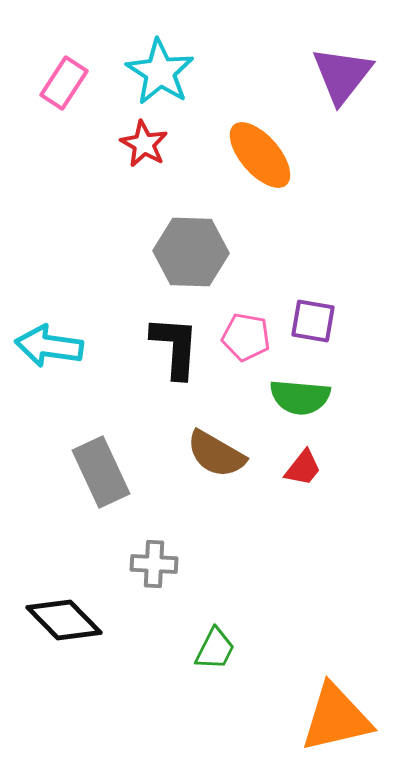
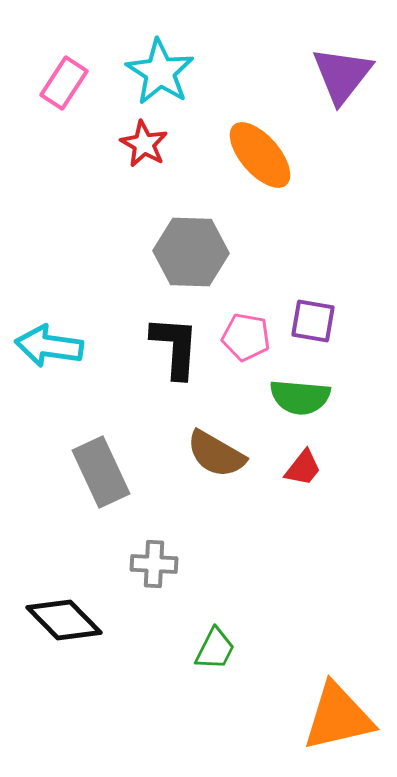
orange triangle: moved 2 px right, 1 px up
